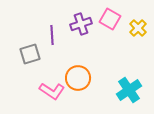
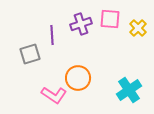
pink square: rotated 25 degrees counterclockwise
pink L-shape: moved 2 px right, 4 px down
